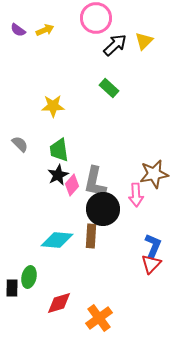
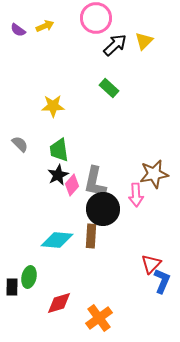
yellow arrow: moved 4 px up
blue L-shape: moved 9 px right, 35 px down
black rectangle: moved 1 px up
